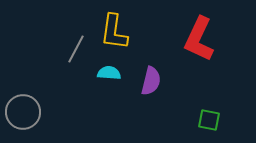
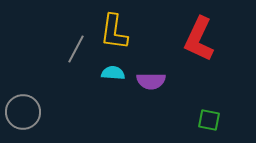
cyan semicircle: moved 4 px right
purple semicircle: rotated 76 degrees clockwise
